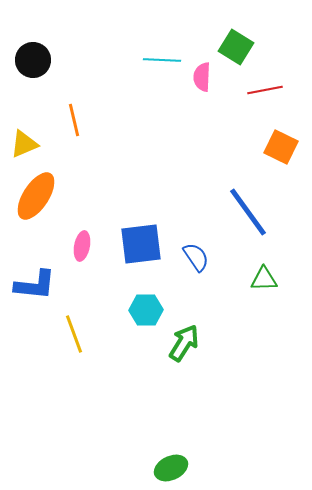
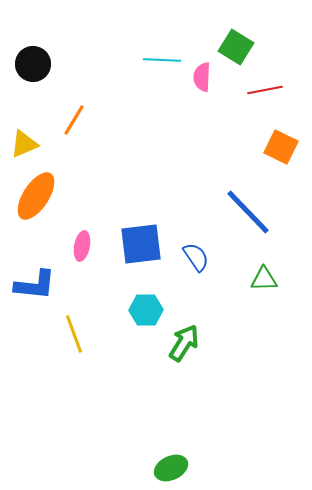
black circle: moved 4 px down
orange line: rotated 44 degrees clockwise
blue line: rotated 8 degrees counterclockwise
